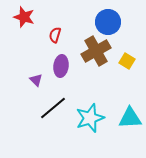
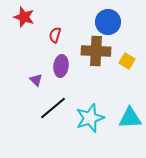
brown cross: rotated 32 degrees clockwise
